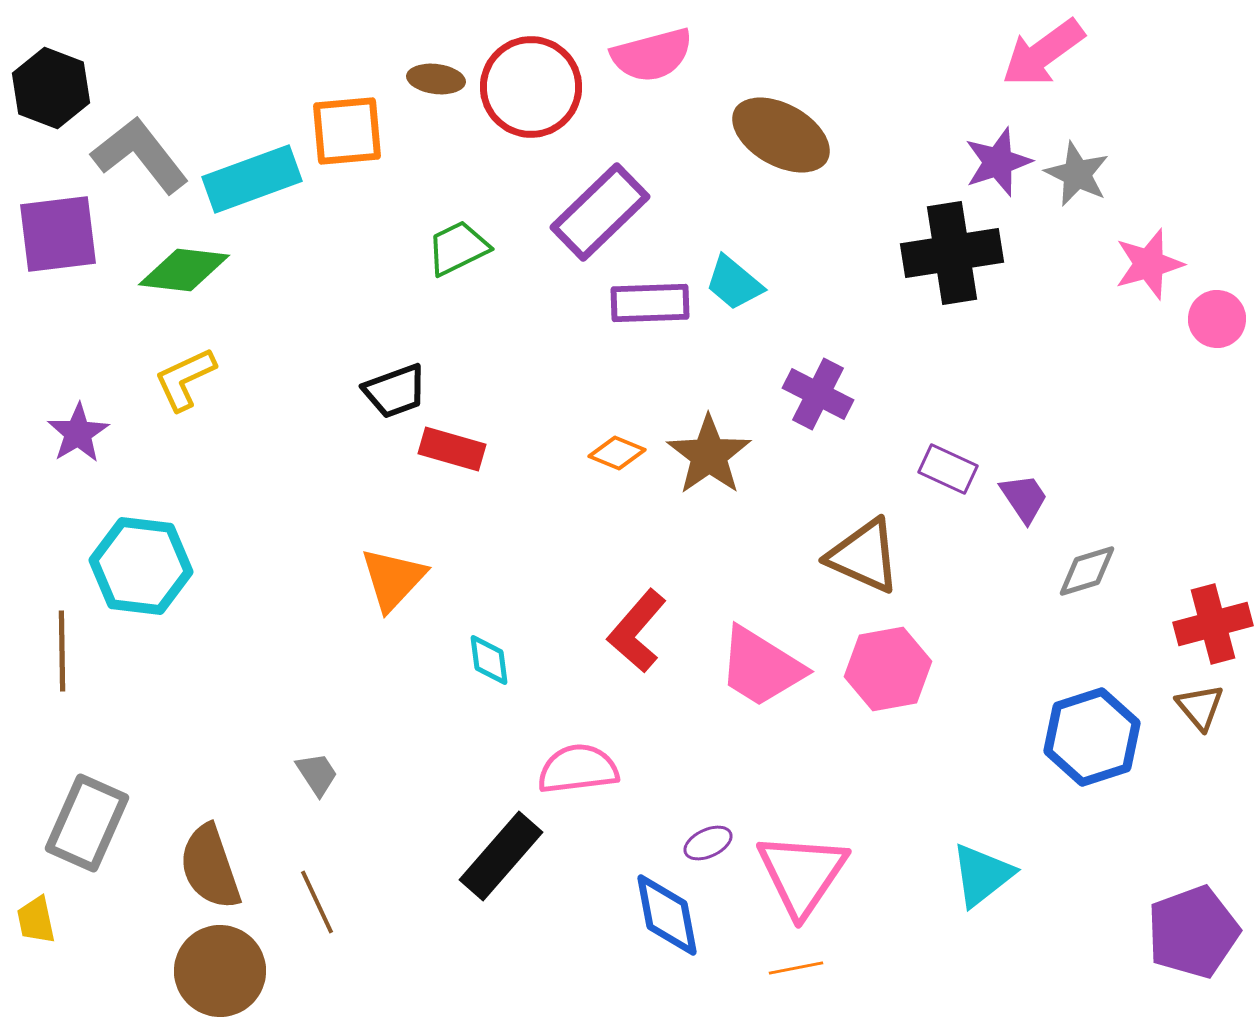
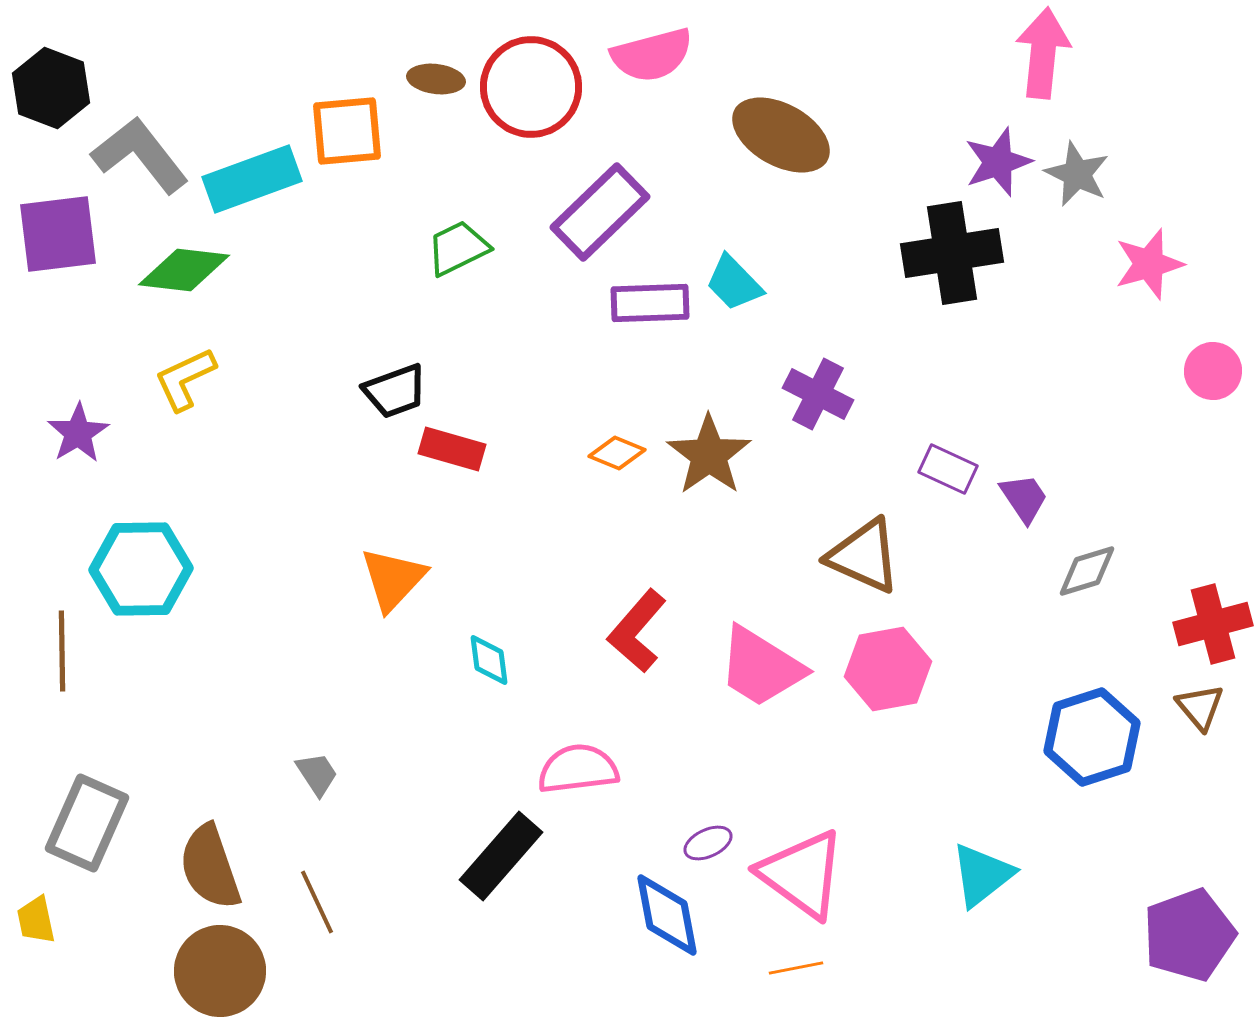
pink arrow at (1043, 53): rotated 132 degrees clockwise
cyan trapezoid at (734, 283): rotated 6 degrees clockwise
pink circle at (1217, 319): moved 4 px left, 52 px down
cyan hexagon at (141, 566): moved 3 px down; rotated 8 degrees counterclockwise
pink triangle at (802, 874): rotated 28 degrees counterclockwise
purple pentagon at (1193, 932): moved 4 px left, 3 px down
